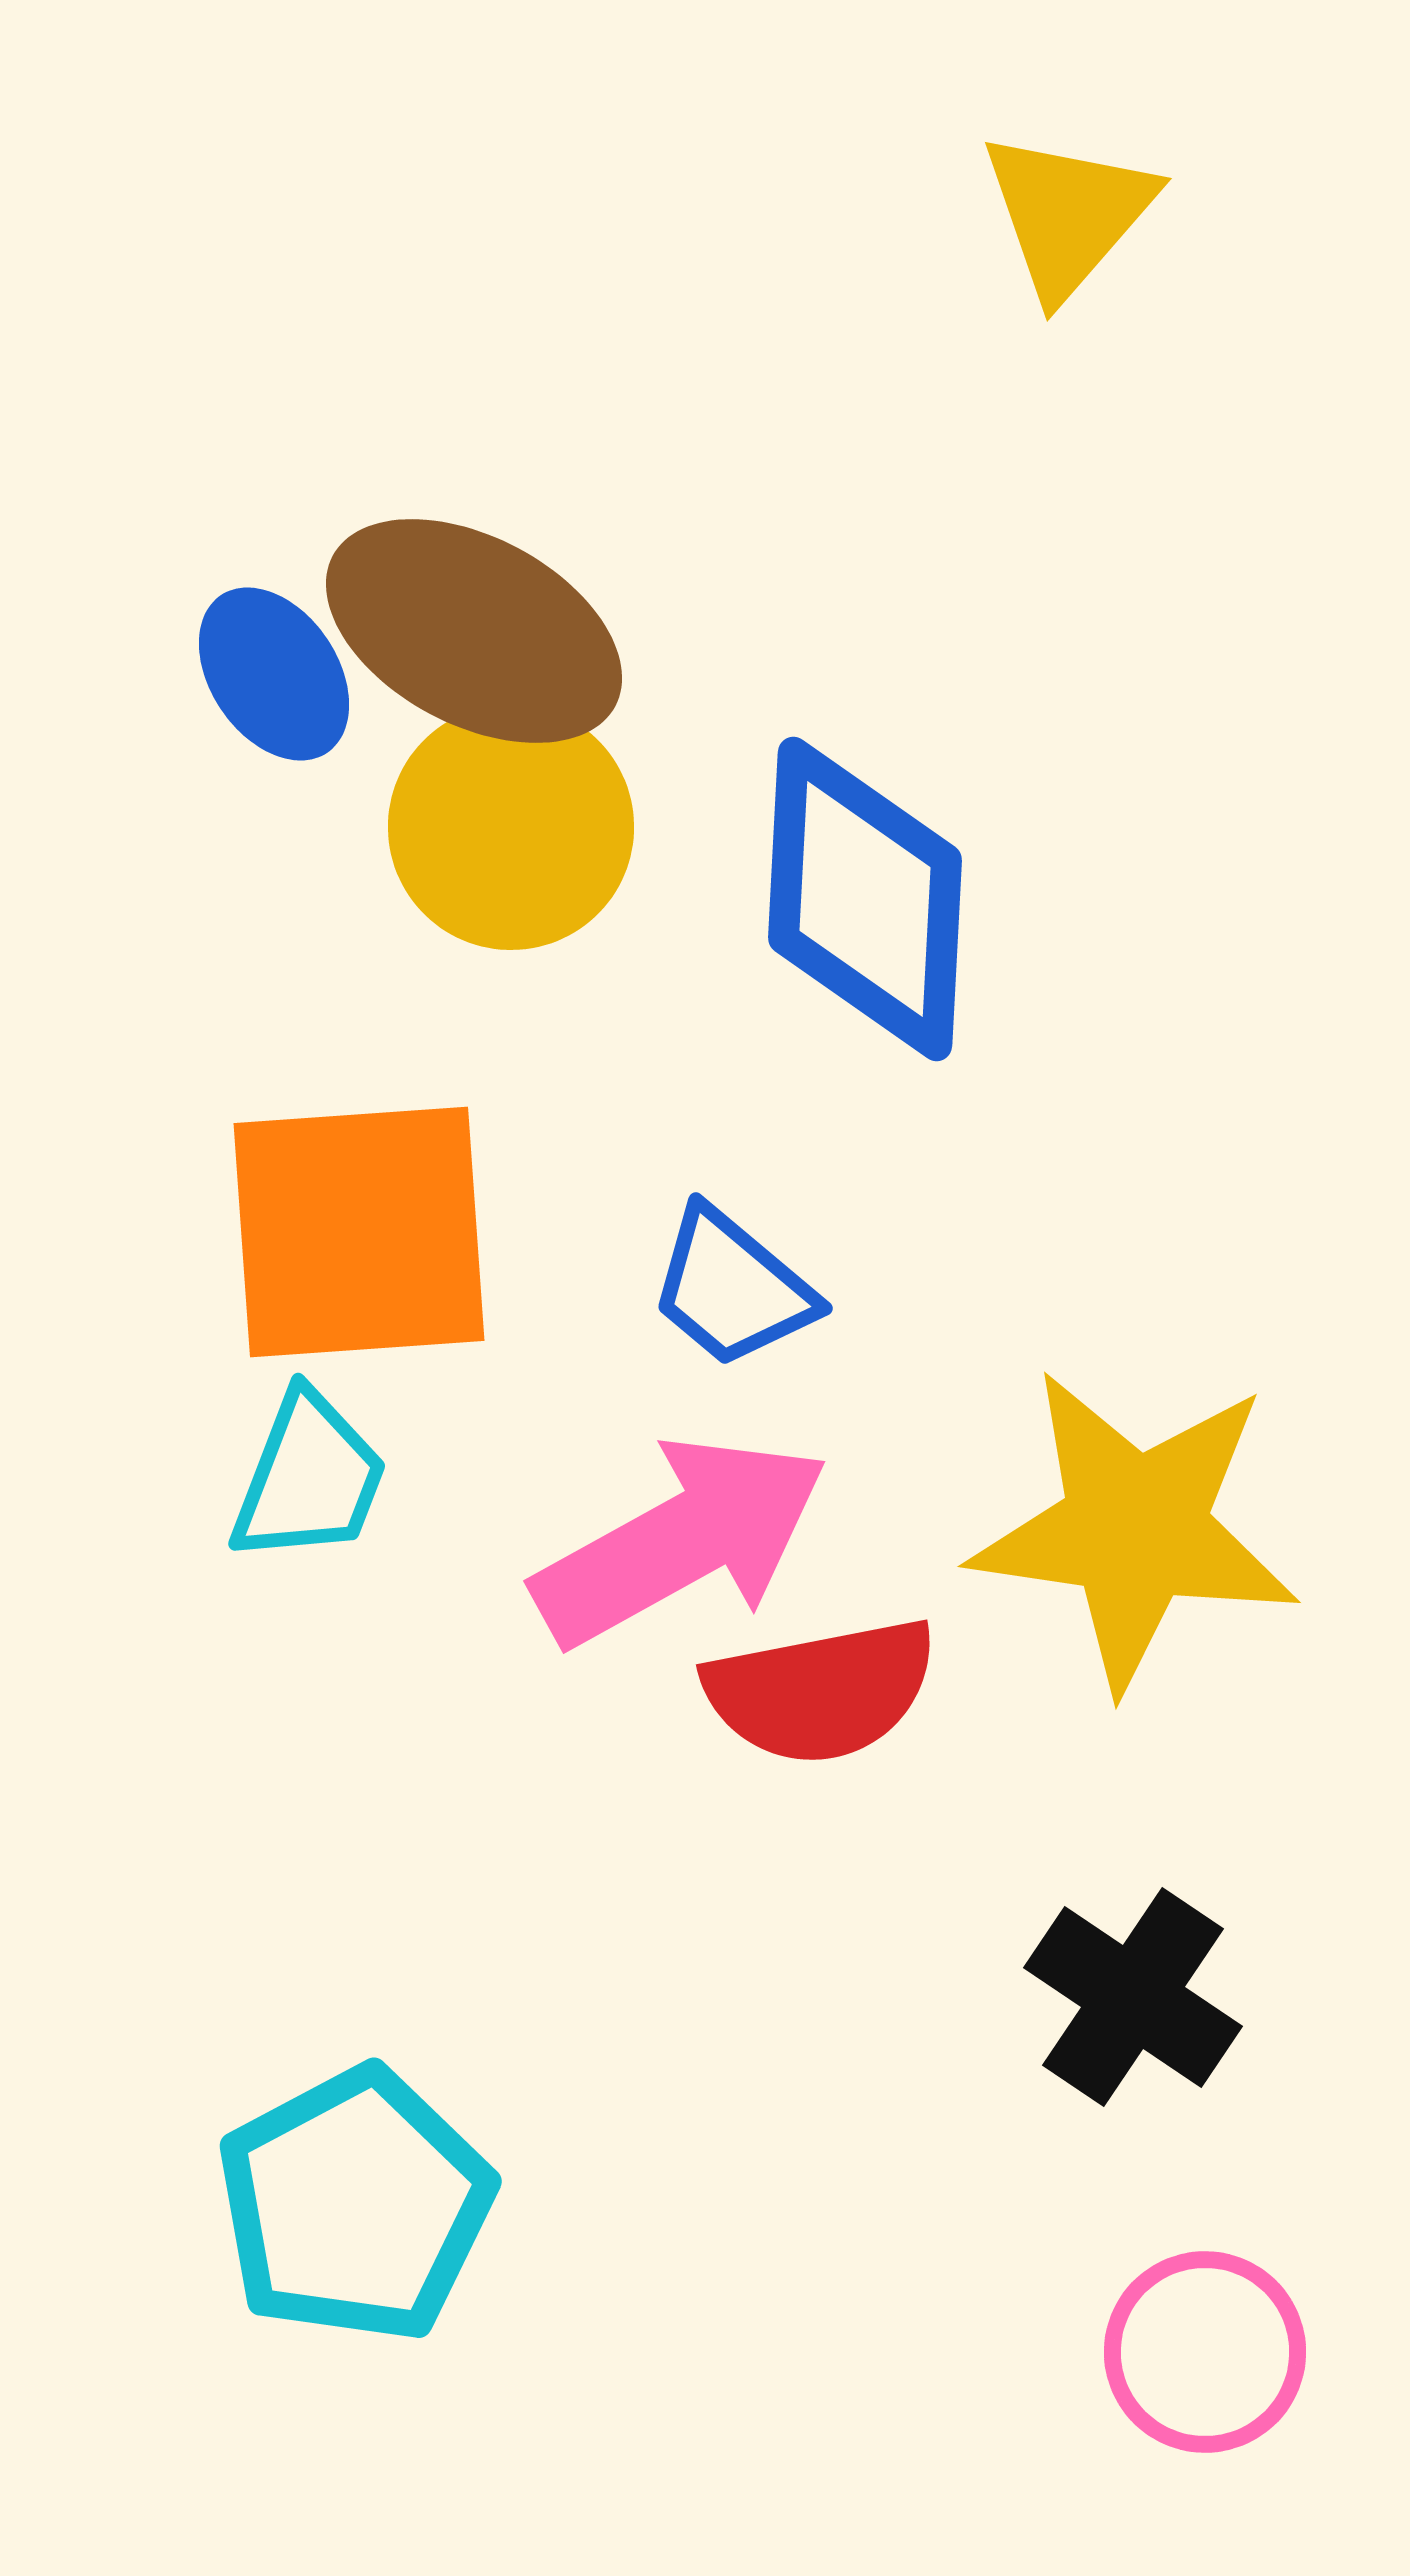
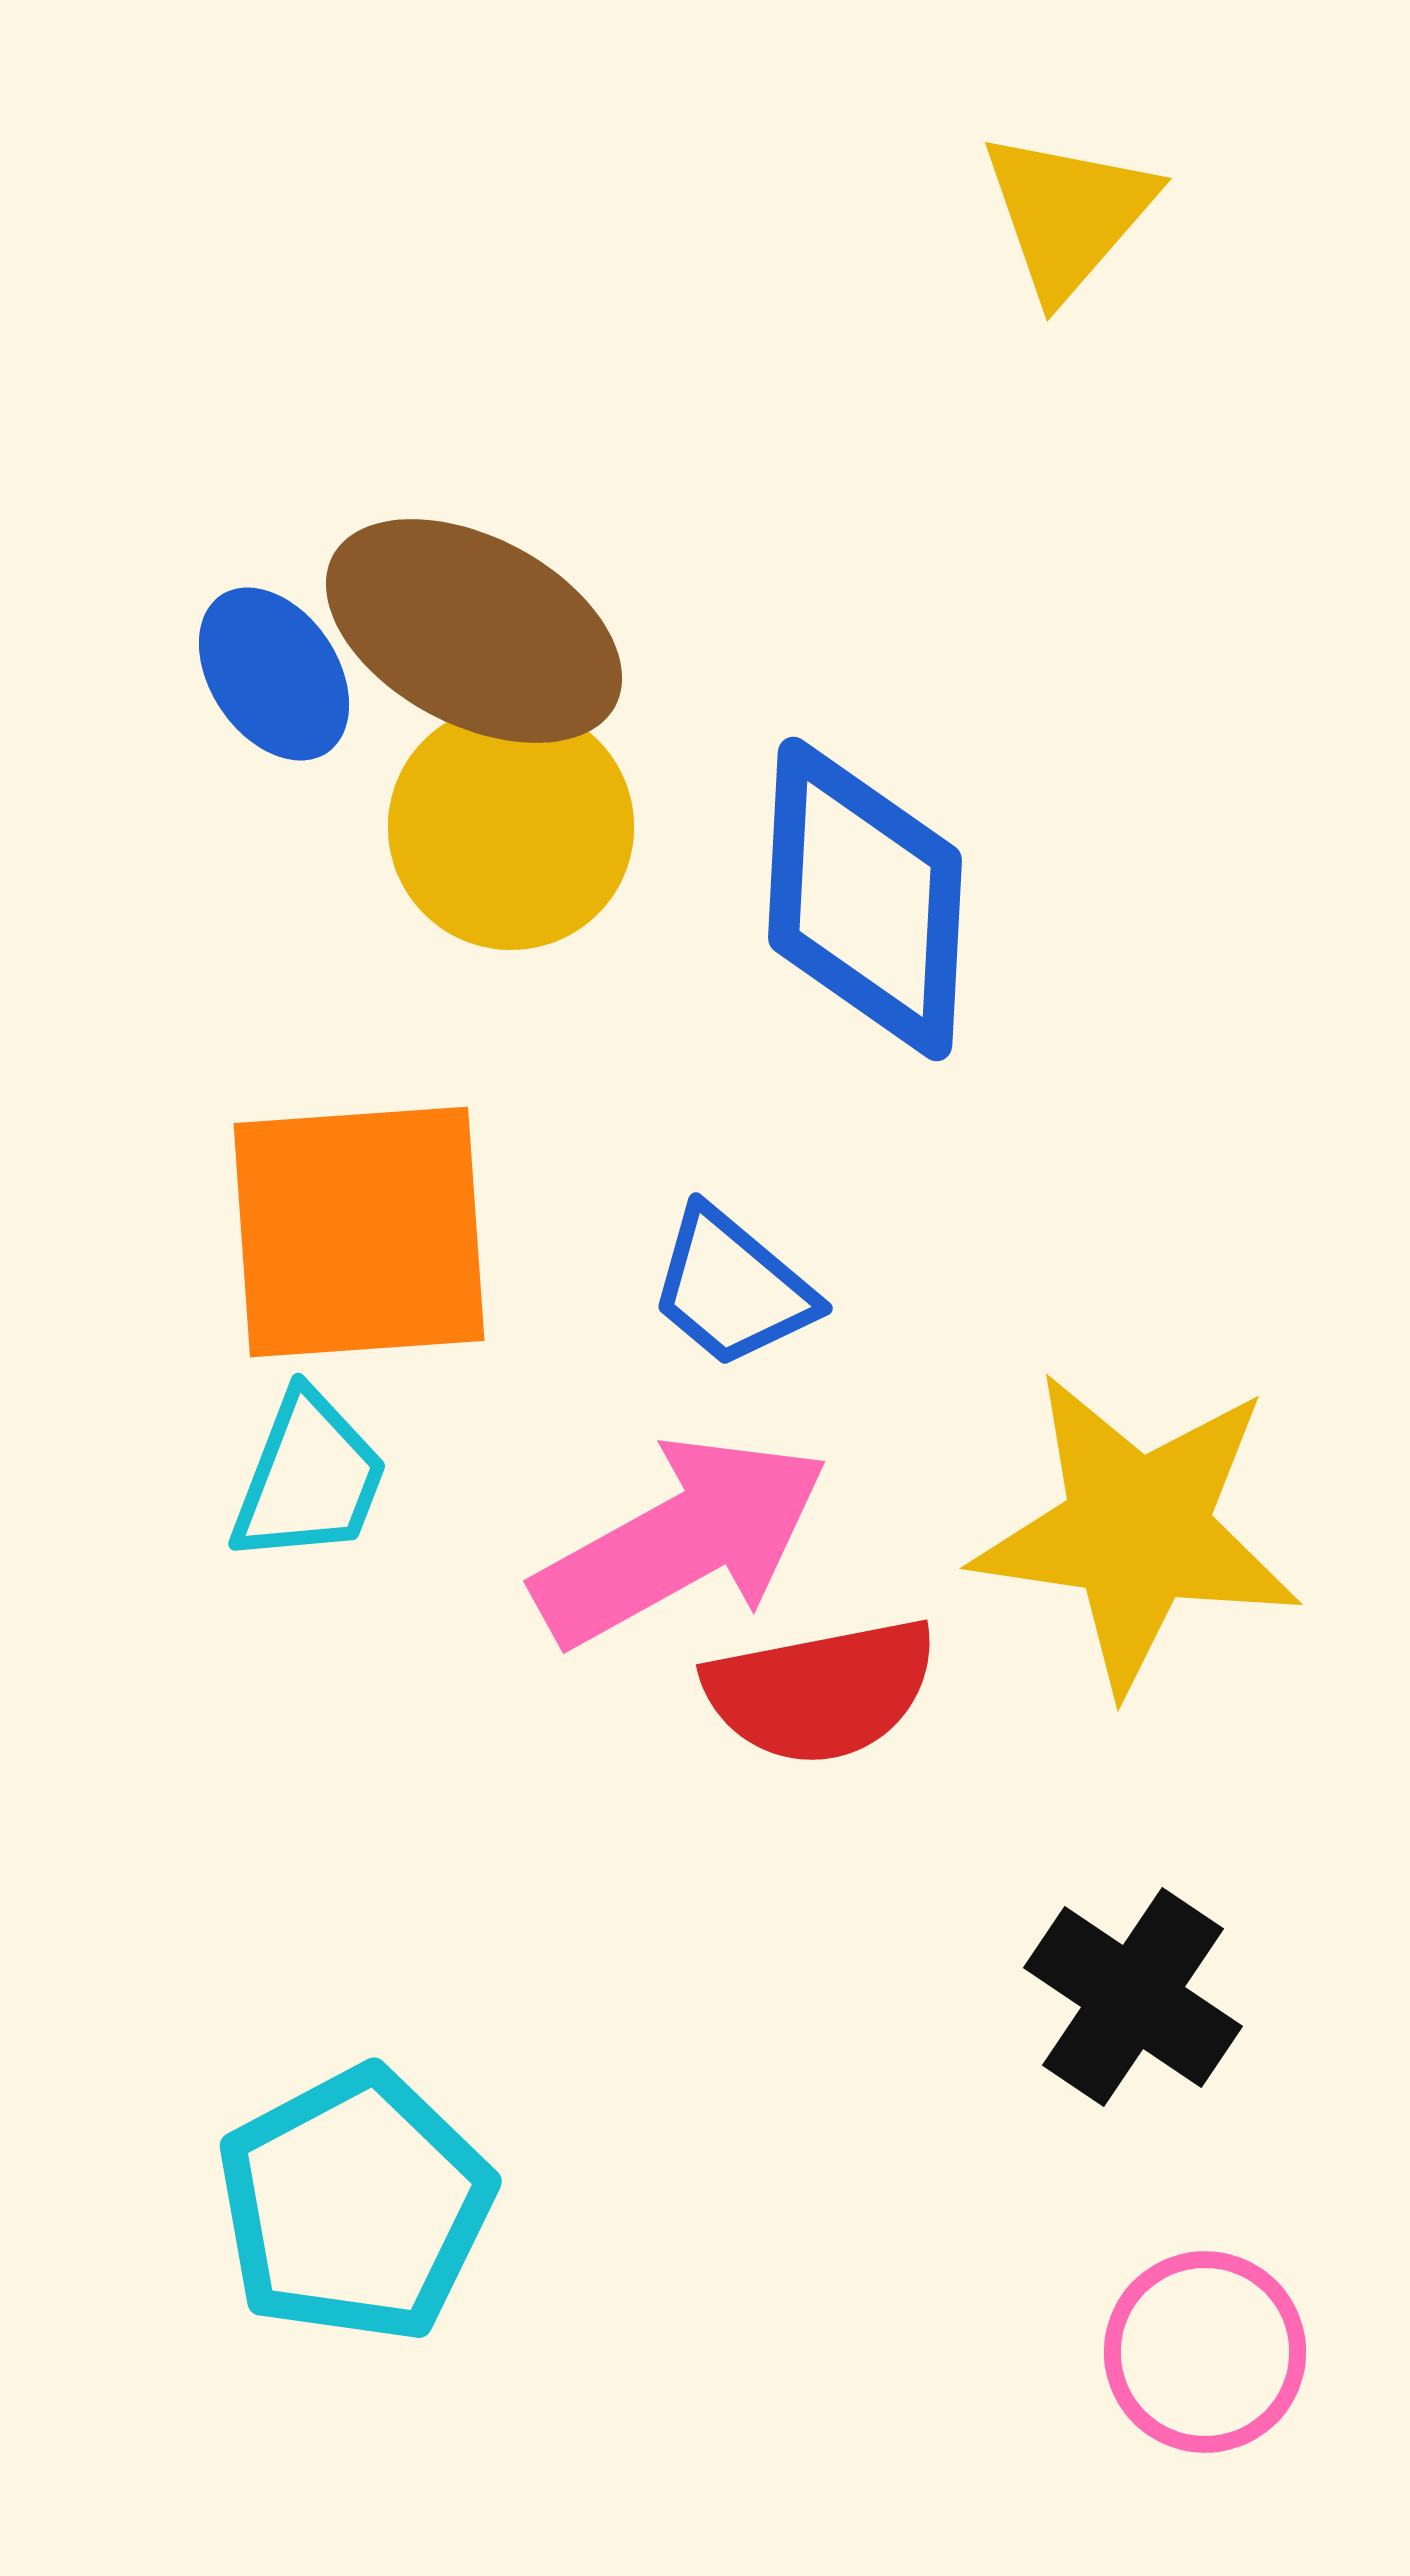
yellow star: moved 2 px right, 2 px down
